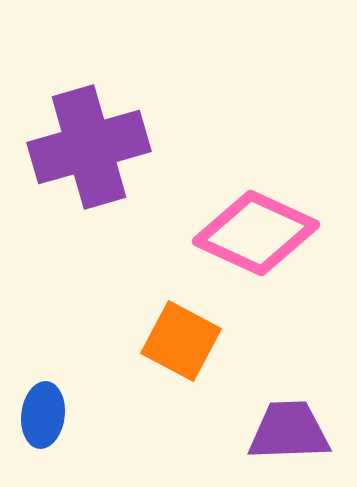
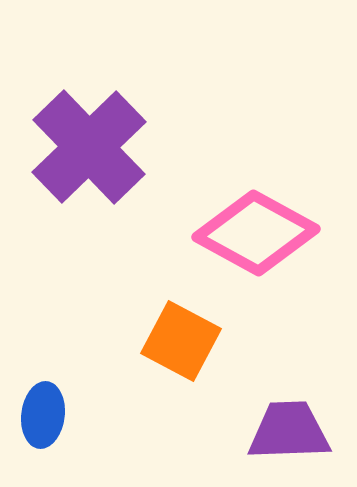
purple cross: rotated 28 degrees counterclockwise
pink diamond: rotated 4 degrees clockwise
